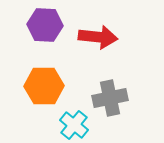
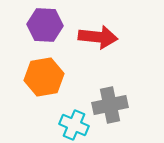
orange hexagon: moved 9 px up; rotated 9 degrees counterclockwise
gray cross: moved 7 px down
cyan cross: rotated 16 degrees counterclockwise
